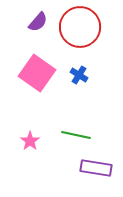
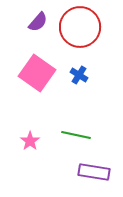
purple rectangle: moved 2 px left, 4 px down
